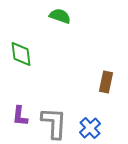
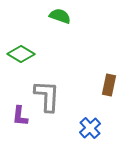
green diamond: rotated 52 degrees counterclockwise
brown rectangle: moved 3 px right, 3 px down
gray L-shape: moved 7 px left, 27 px up
